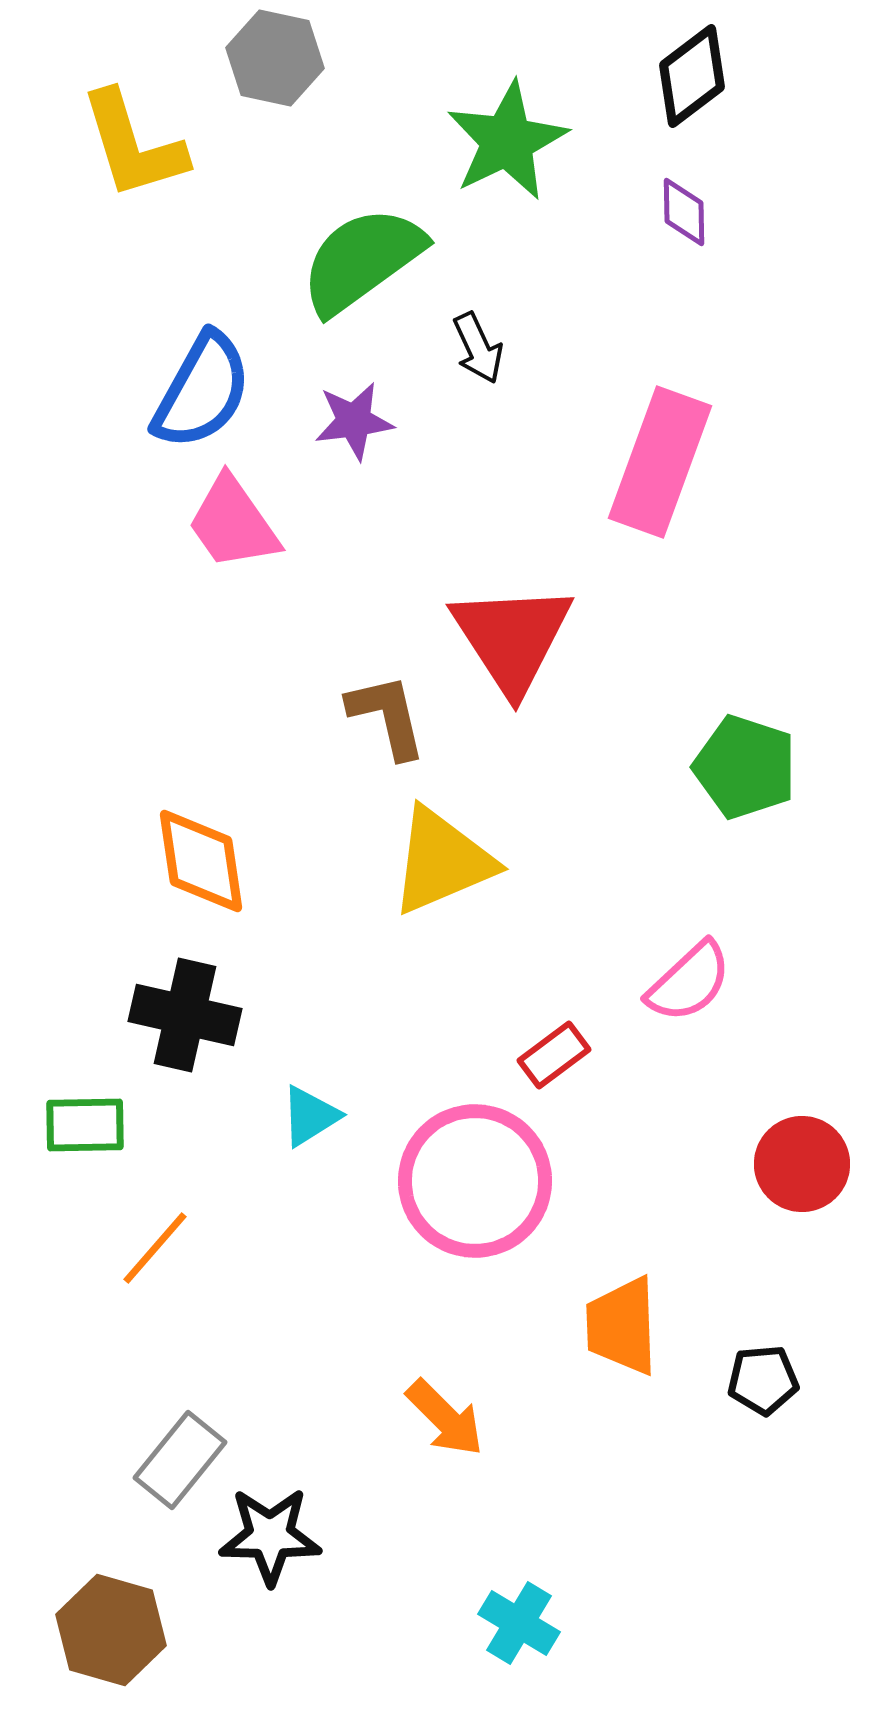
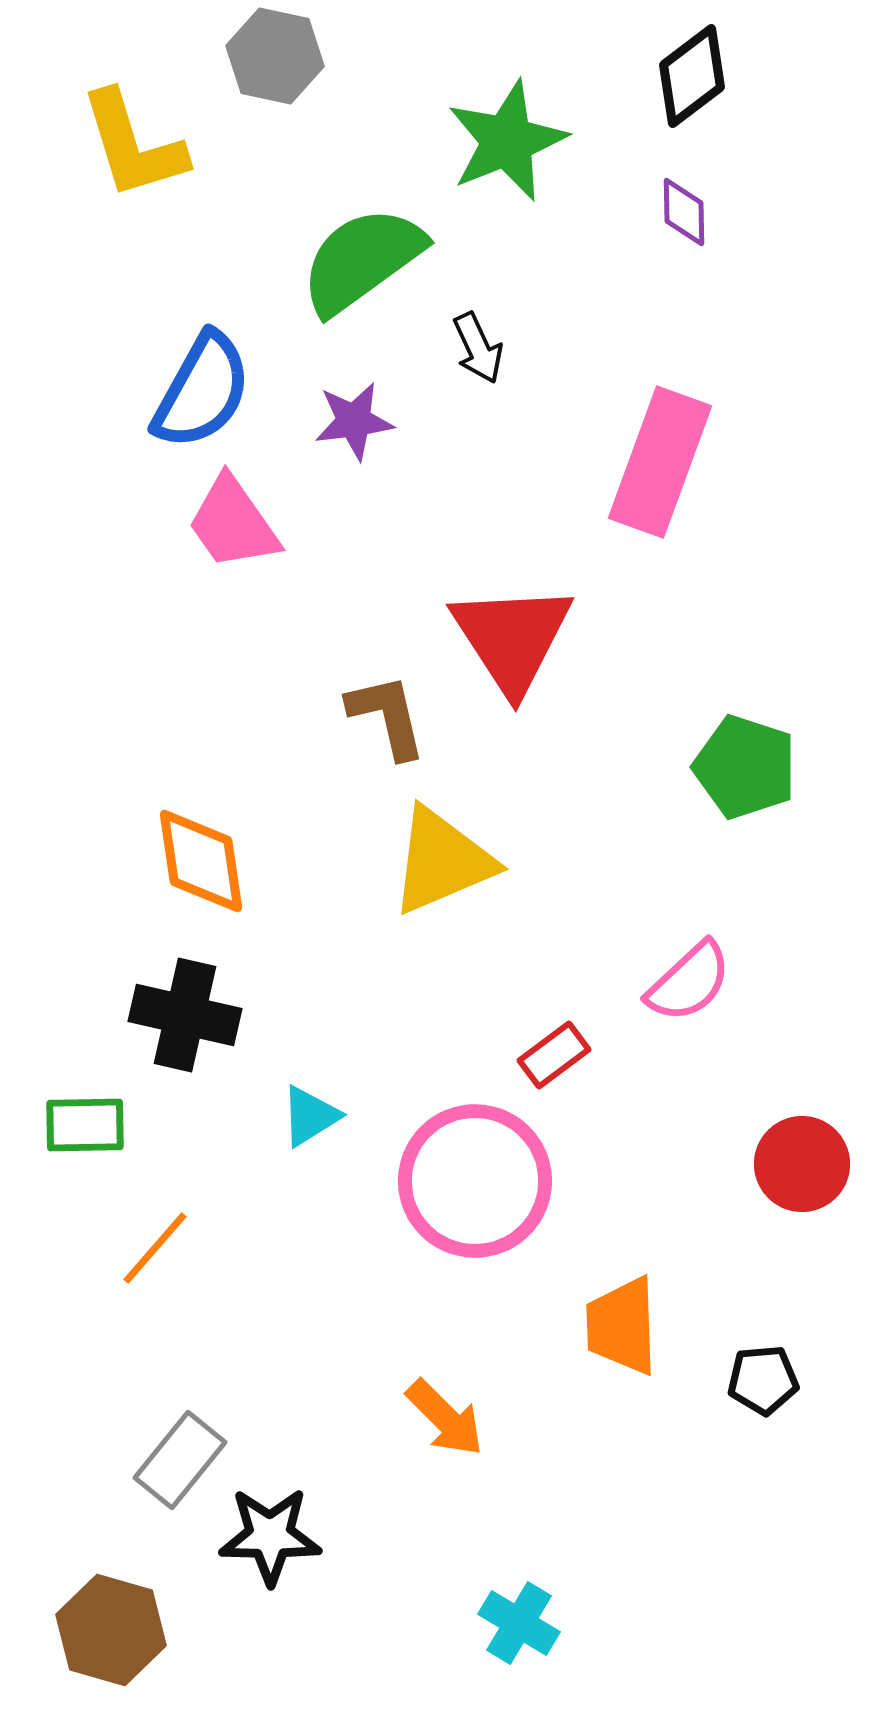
gray hexagon: moved 2 px up
green star: rotated 4 degrees clockwise
